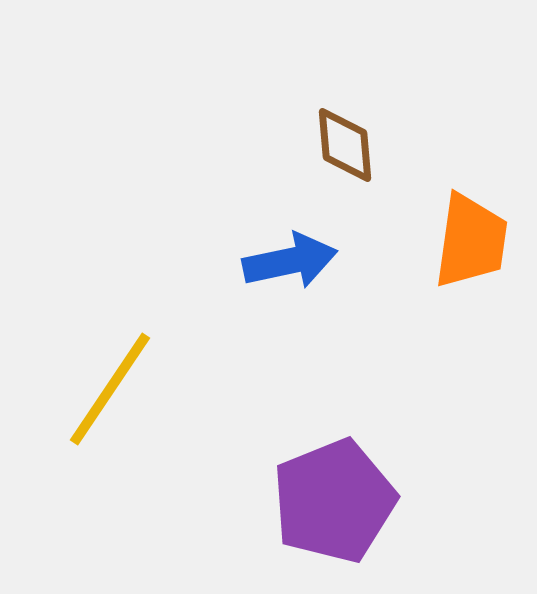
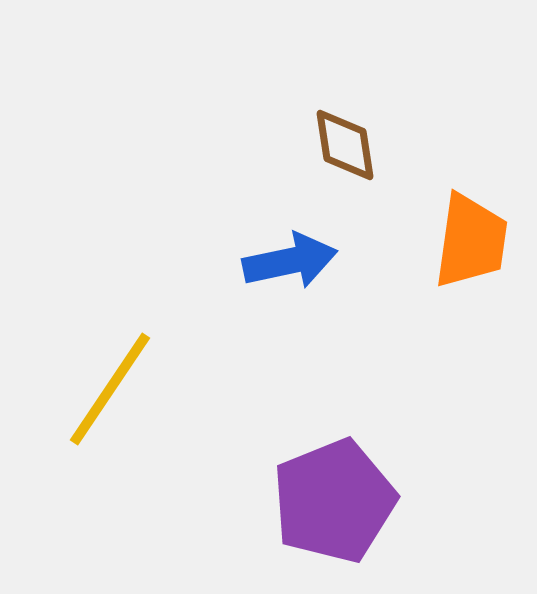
brown diamond: rotated 4 degrees counterclockwise
